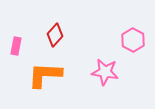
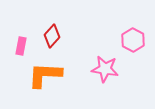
red diamond: moved 3 px left, 1 px down
pink rectangle: moved 5 px right
pink star: moved 3 px up
